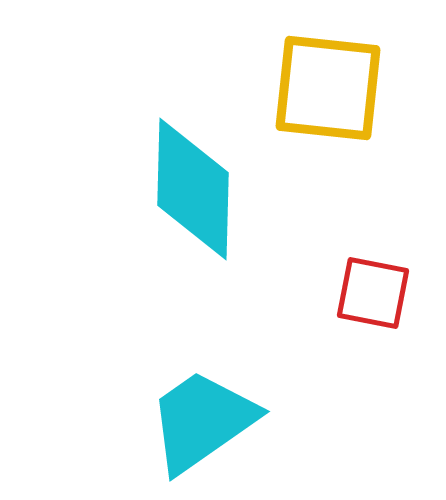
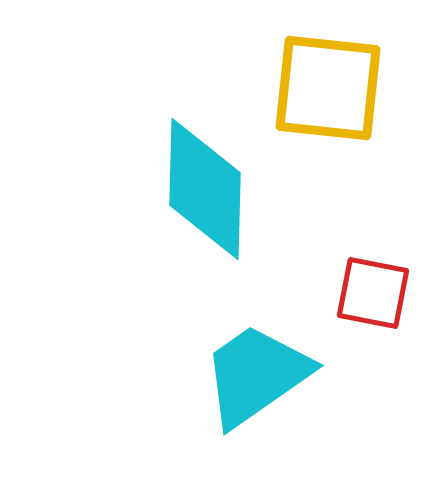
cyan diamond: moved 12 px right
cyan trapezoid: moved 54 px right, 46 px up
